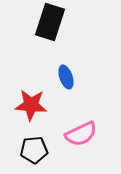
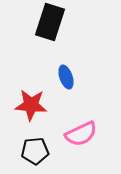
black pentagon: moved 1 px right, 1 px down
